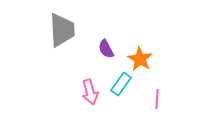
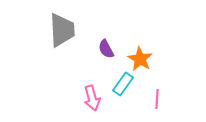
cyan rectangle: moved 2 px right
pink arrow: moved 2 px right, 6 px down
